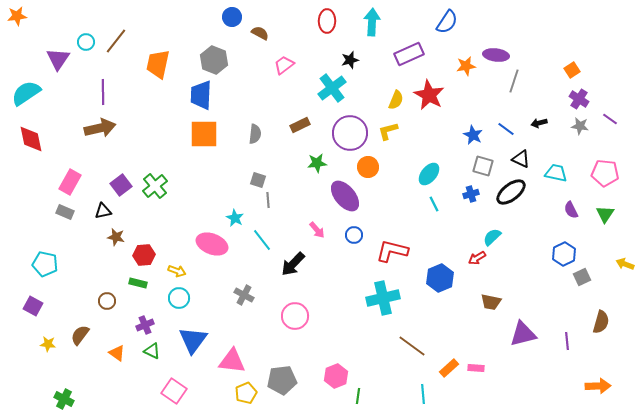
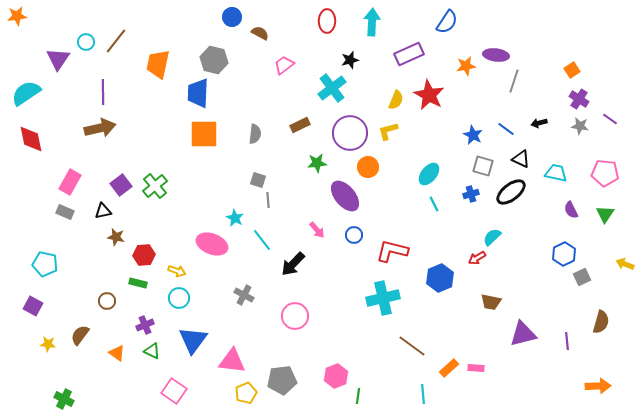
gray hexagon at (214, 60): rotated 8 degrees counterclockwise
blue trapezoid at (201, 95): moved 3 px left, 2 px up
